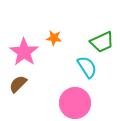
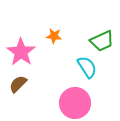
orange star: moved 2 px up
green trapezoid: moved 1 px up
pink star: moved 3 px left
